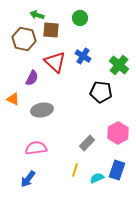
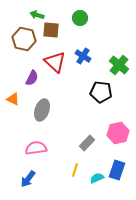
gray ellipse: rotated 60 degrees counterclockwise
pink hexagon: rotated 15 degrees clockwise
